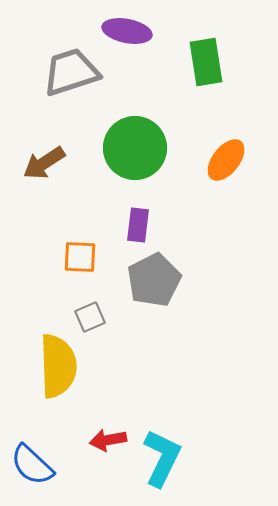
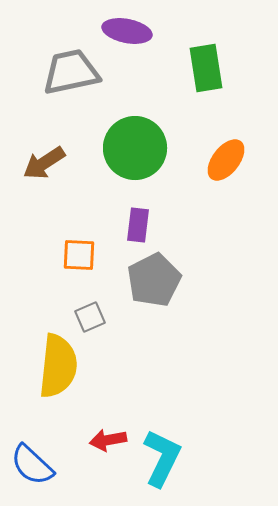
green rectangle: moved 6 px down
gray trapezoid: rotated 6 degrees clockwise
orange square: moved 1 px left, 2 px up
yellow semicircle: rotated 8 degrees clockwise
